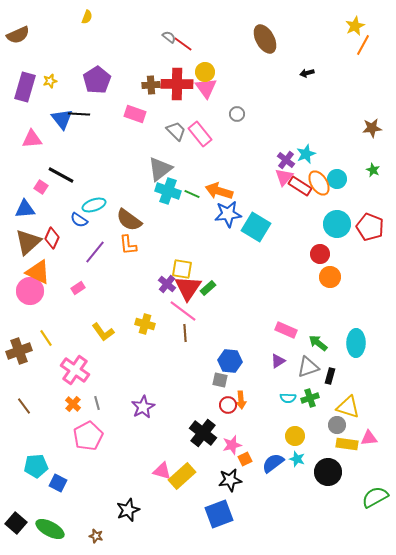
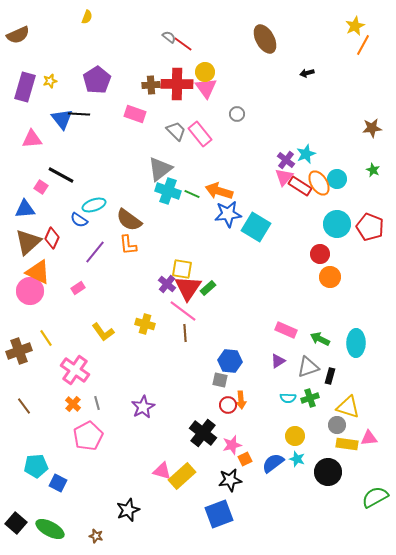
green arrow at (318, 343): moved 2 px right, 4 px up; rotated 12 degrees counterclockwise
